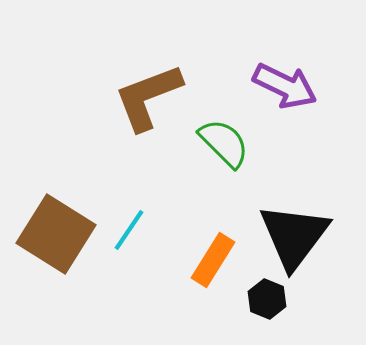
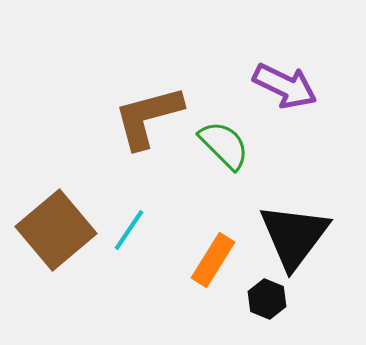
brown L-shape: moved 20 px down; rotated 6 degrees clockwise
green semicircle: moved 2 px down
brown square: moved 4 px up; rotated 18 degrees clockwise
